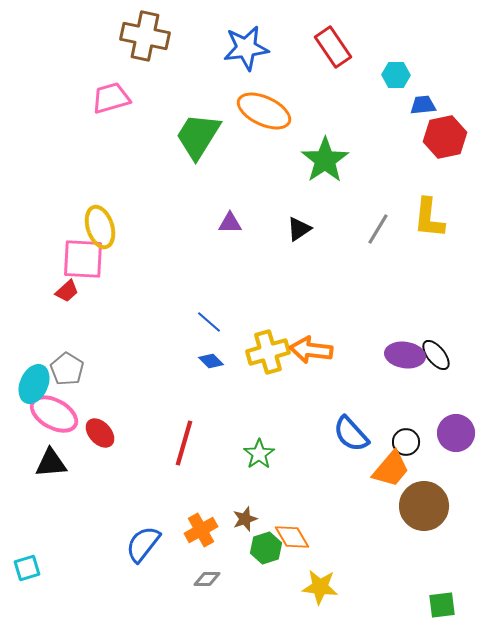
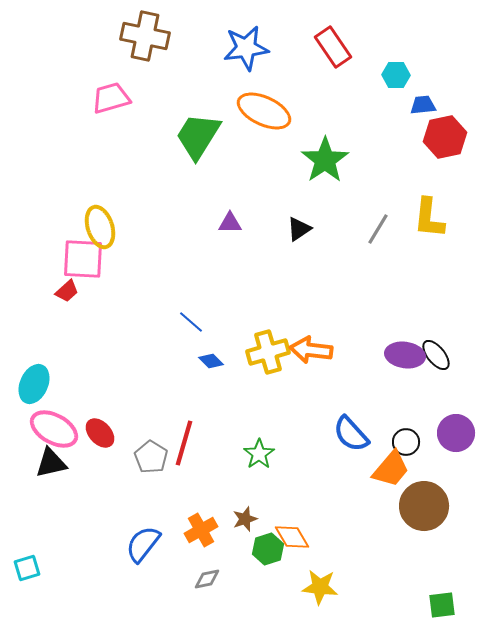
blue line at (209, 322): moved 18 px left
gray pentagon at (67, 369): moved 84 px right, 88 px down
pink ellipse at (54, 414): moved 15 px down
black triangle at (51, 463): rotated 8 degrees counterclockwise
green hexagon at (266, 548): moved 2 px right, 1 px down
gray diamond at (207, 579): rotated 12 degrees counterclockwise
